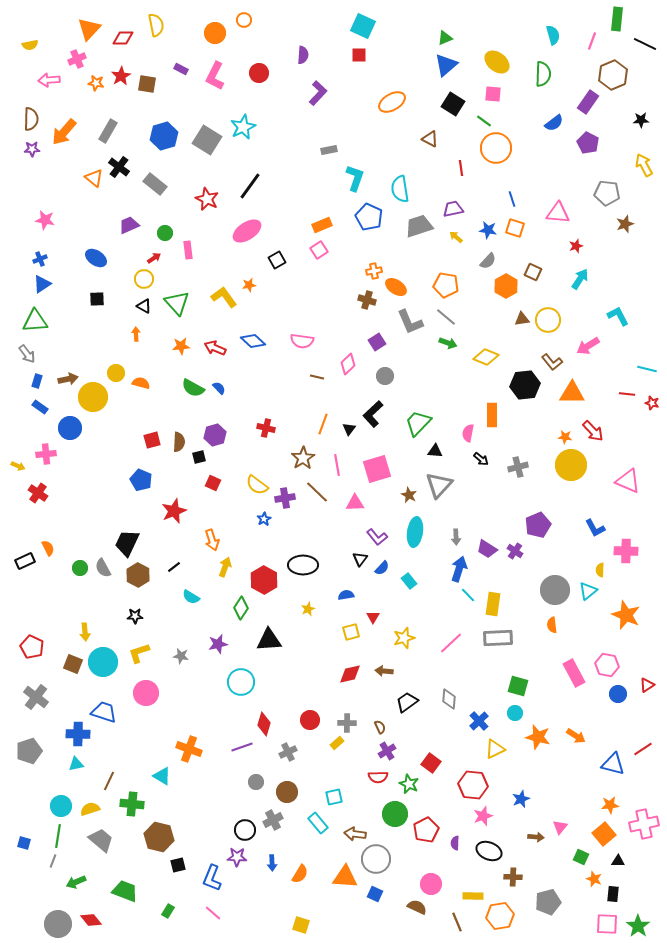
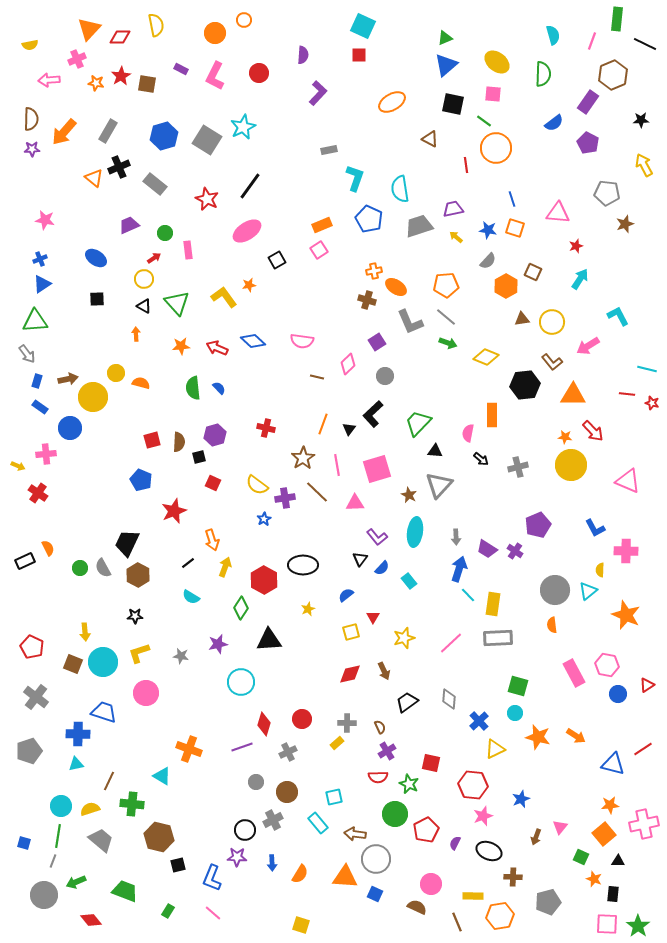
red diamond at (123, 38): moved 3 px left, 1 px up
black square at (453, 104): rotated 20 degrees counterclockwise
black cross at (119, 167): rotated 30 degrees clockwise
red line at (461, 168): moved 5 px right, 3 px up
blue pentagon at (369, 217): moved 2 px down
orange pentagon at (446, 285): rotated 15 degrees counterclockwise
yellow circle at (548, 320): moved 4 px right, 2 px down
red arrow at (215, 348): moved 2 px right
green semicircle at (193, 388): rotated 55 degrees clockwise
orange triangle at (572, 393): moved 1 px right, 2 px down
black line at (174, 567): moved 14 px right, 4 px up
blue semicircle at (346, 595): rotated 28 degrees counterclockwise
brown arrow at (384, 671): rotated 120 degrees counterclockwise
red circle at (310, 720): moved 8 px left, 1 px up
red square at (431, 763): rotated 24 degrees counterclockwise
brown arrow at (536, 837): rotated 105 degrees clockwise
purple semicircle at (455, 843): rotated 24 degrees clockwise
gray circle at (58, 924): moved 14 px left, 29 px up
